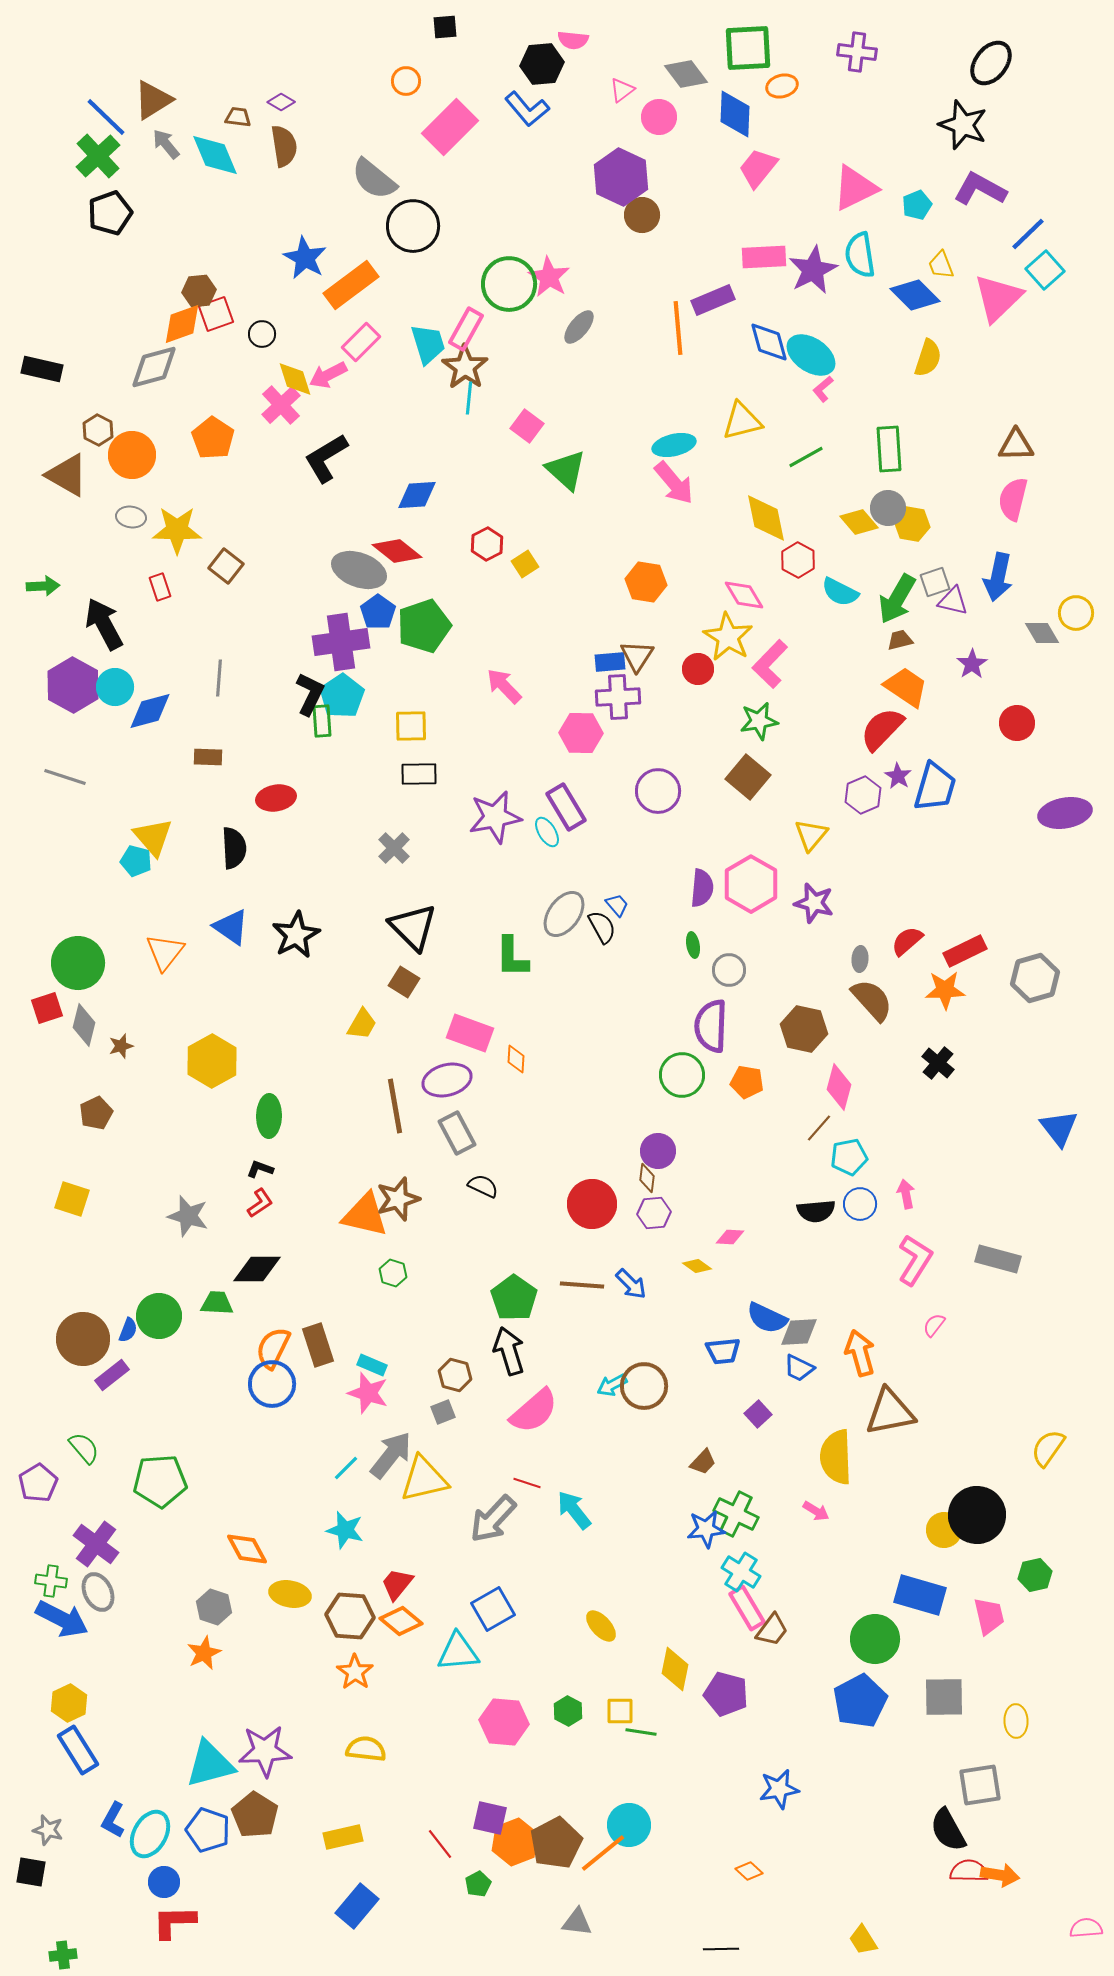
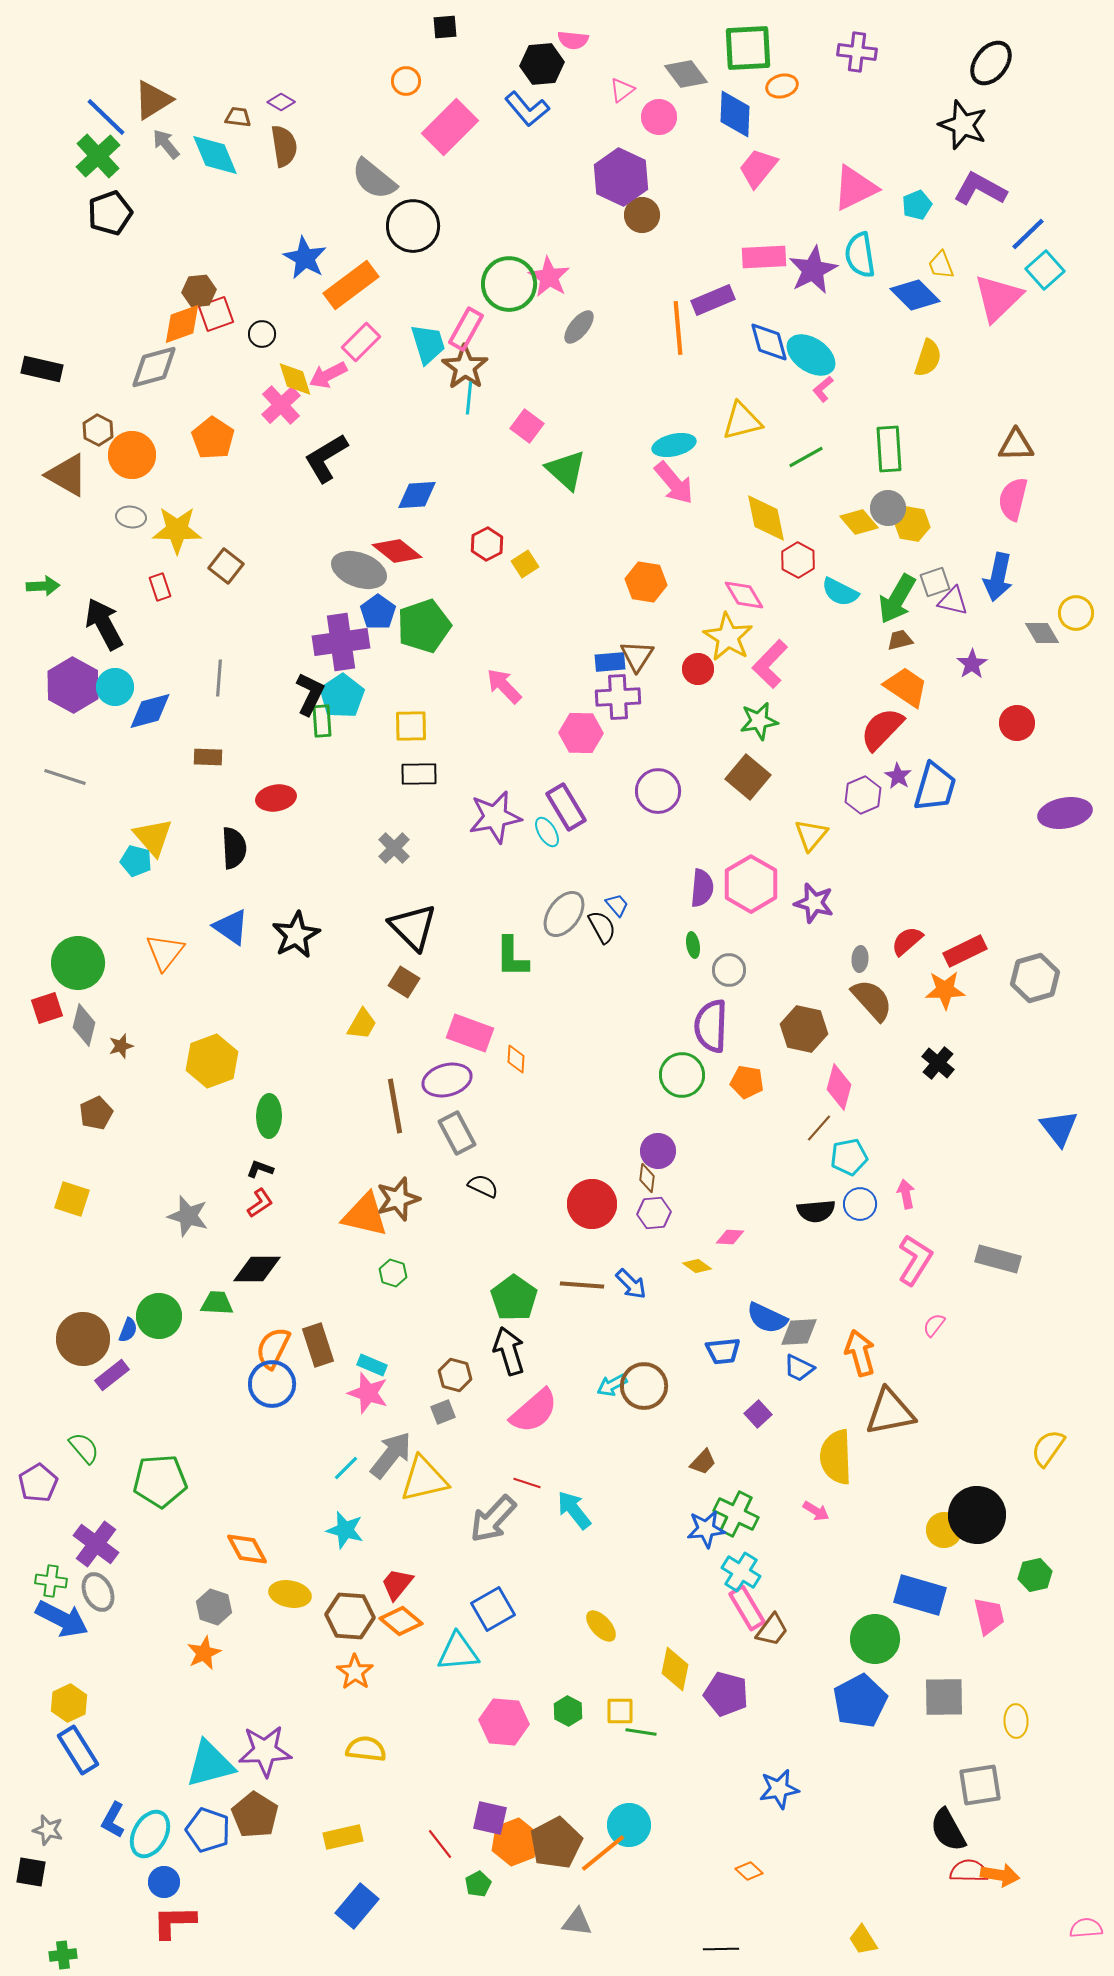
yellow hexagon at (212, 1061): rotated 9 degrees clockwise
